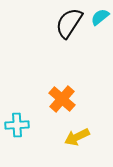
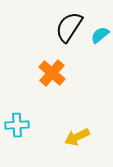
cyan semicircle: moved 18 px down
black semicircle: moved 4 px down
orange cross: moved 10 px left, 26 px up
